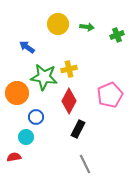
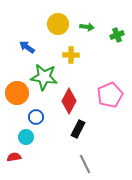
yellow cross: moved 2 px right, 14 px up; rotated 14 degrees clockwise
